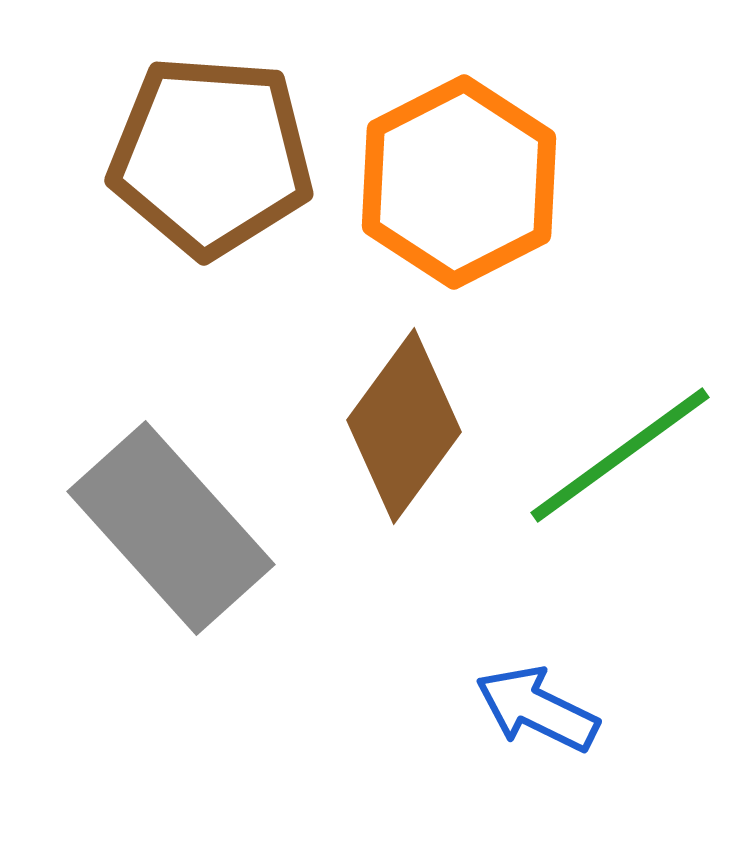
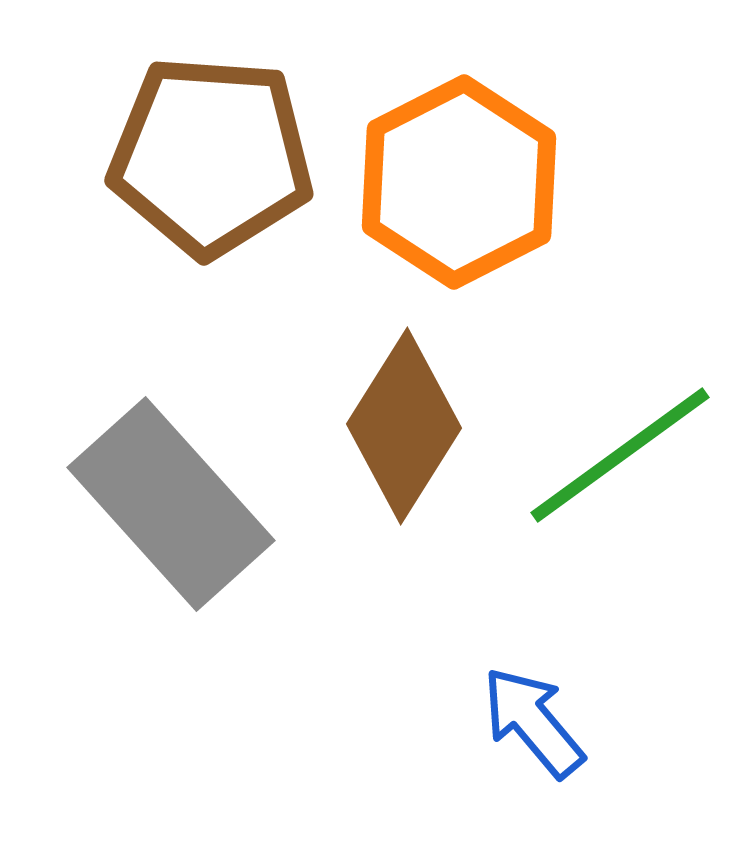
brown diamond: rotated 4 degrees counterclockwise
gray rectangle: moved 24 px up
blue arrow: moved 4 px left, 13 px down; rotated 24 degrees clockwise
